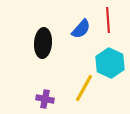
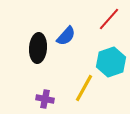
red line: moved 1 px right, 1 px up; rotated 45 degrees clockwise
blue semicircle: moved 15 px left, 7 px down
black ellipse: moved 5 px left, 5 px down
cyan hexagon: moved 1 px right, 1 px up; rotated 16 degrees clockwise
